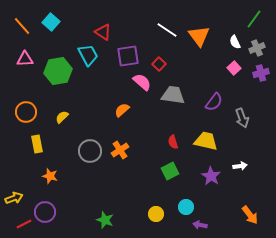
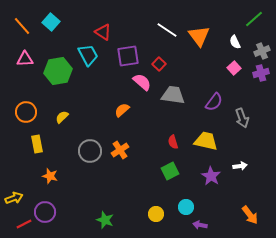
green line: rotated 12 degrees clockwise
gray cross: moved 5 px right, 3 px down
